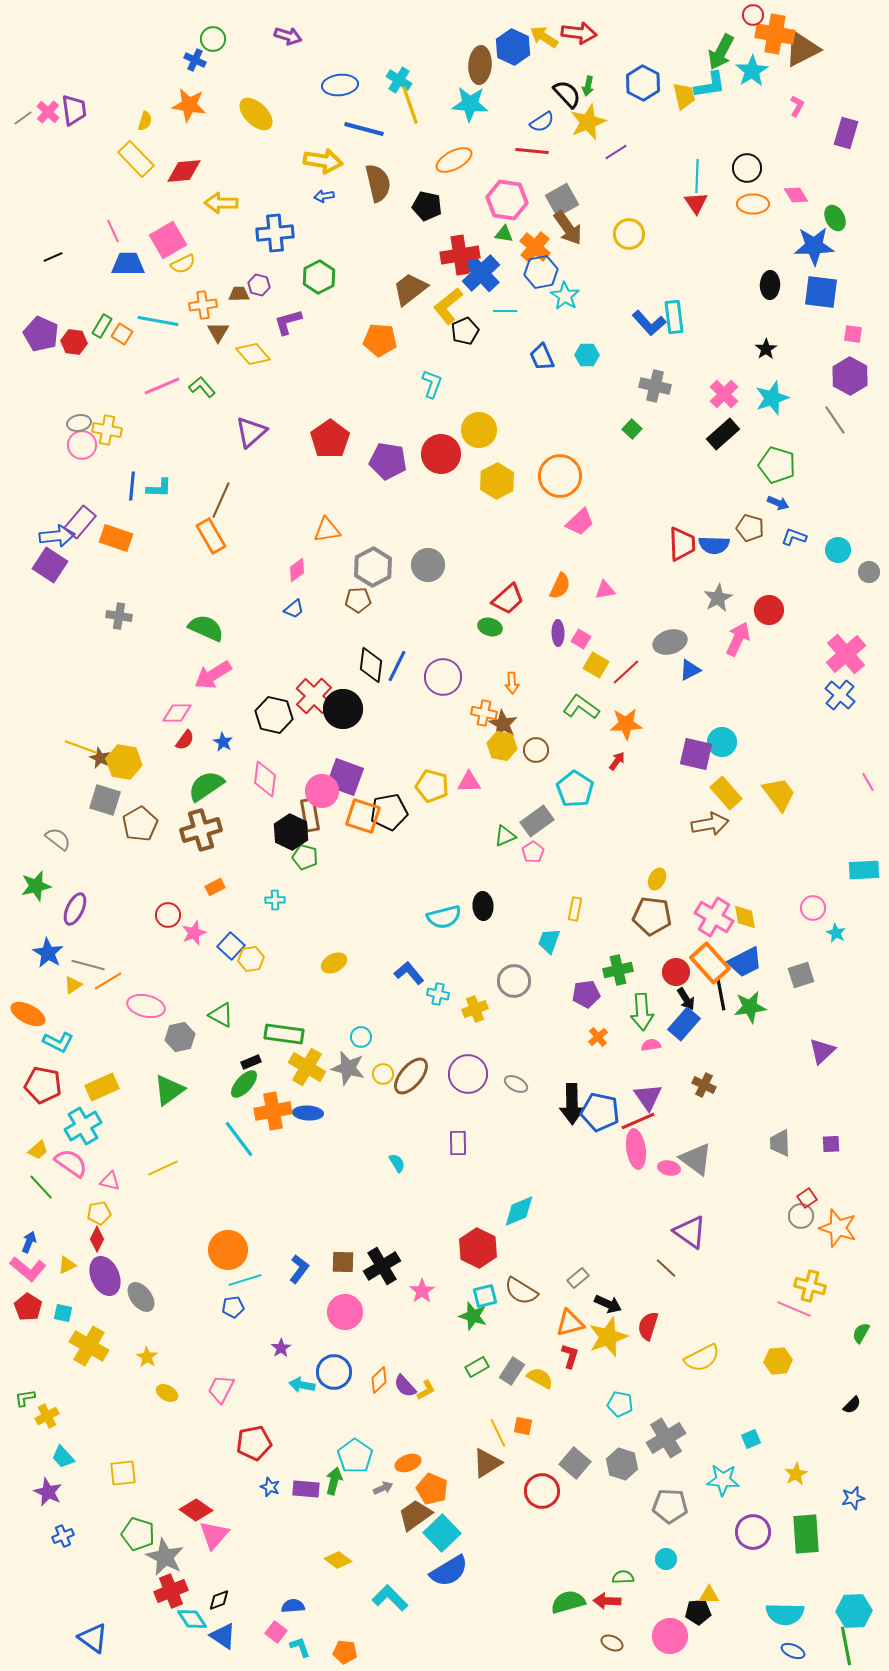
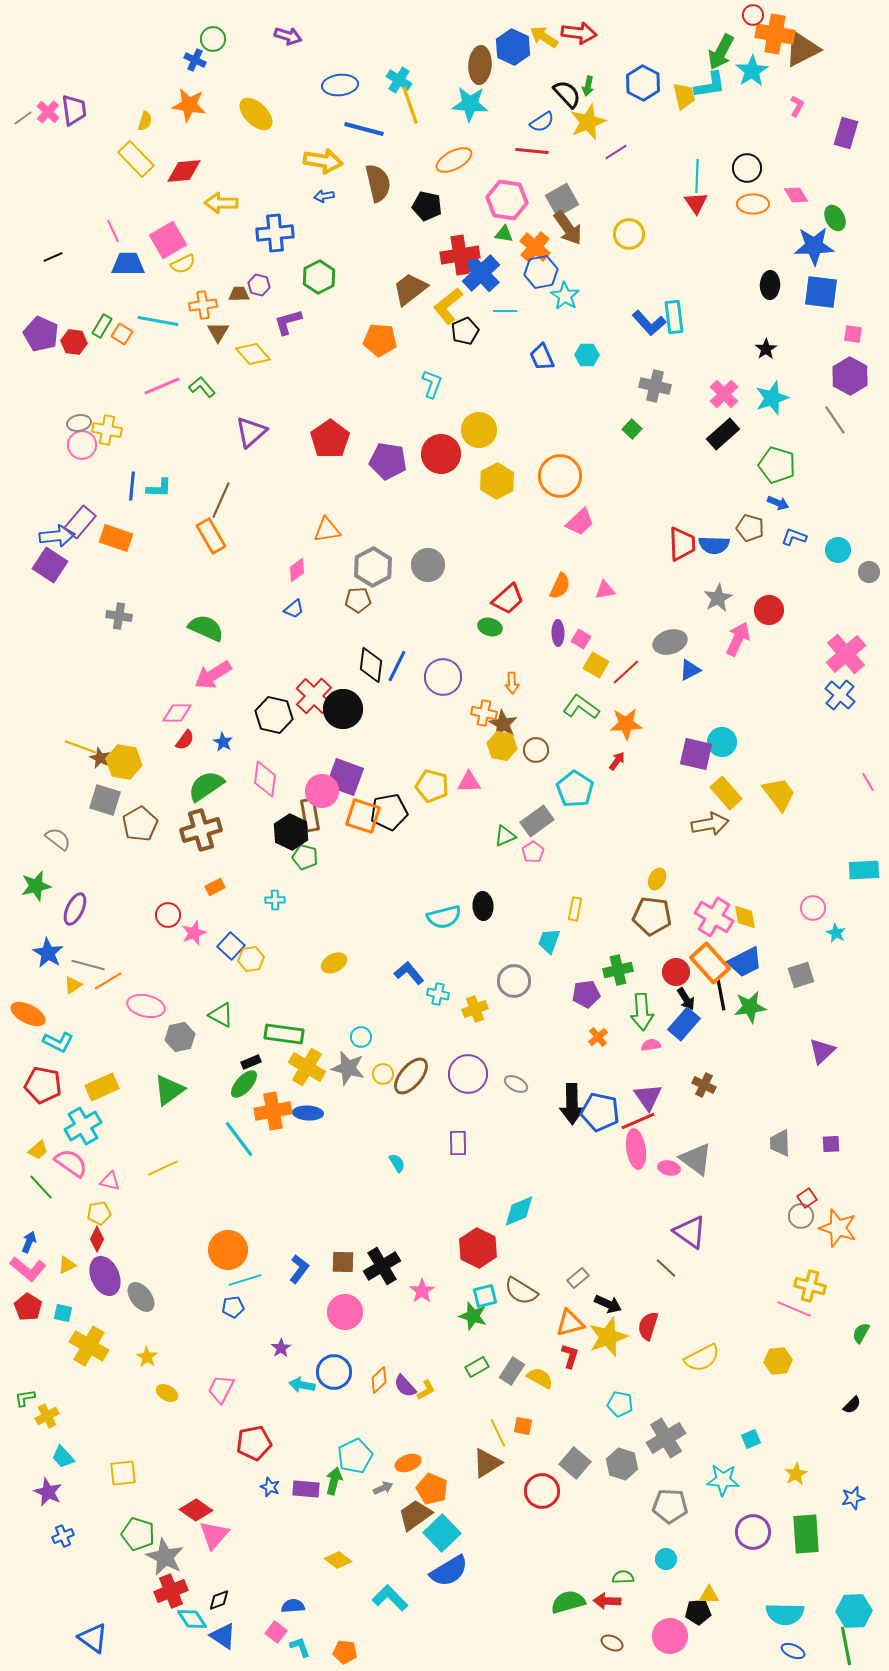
cyan pentagon at (355, 1456): rotated 12 degrees clockwise
